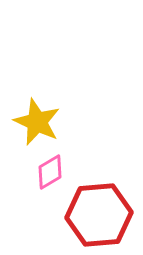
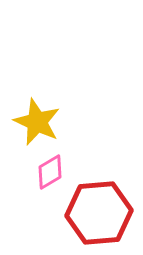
red hexagon: moved 2 px up
